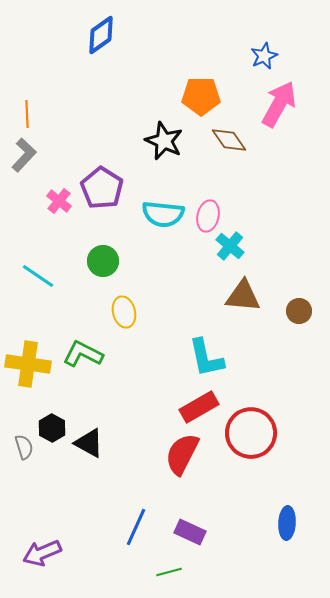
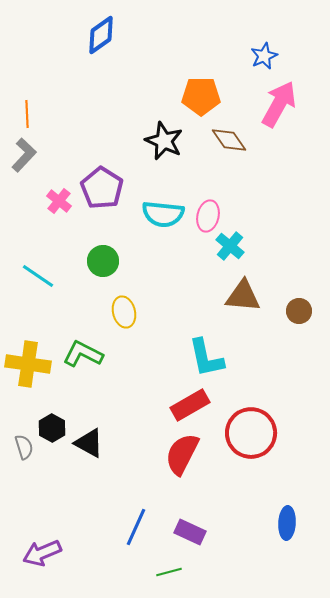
red rectangle: moved 9 px left, 2 px up
